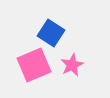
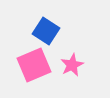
blue square: moved 5 px left, 2 px up
